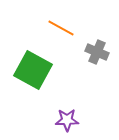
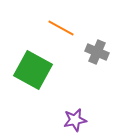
purple star: moved 8 px right; rotated 10 degrees counterclockwise
